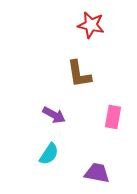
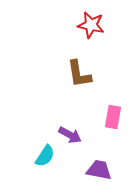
purple arrow: moved 16 px right, 20 px down
cyan semicircle: moved 4 px left, 2 px down
purple trapezoid: moved 2 px right, 3 px up
